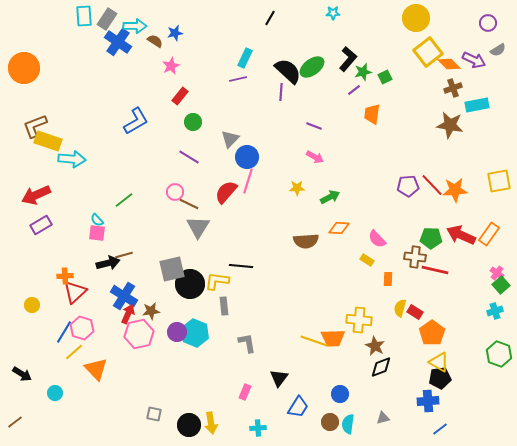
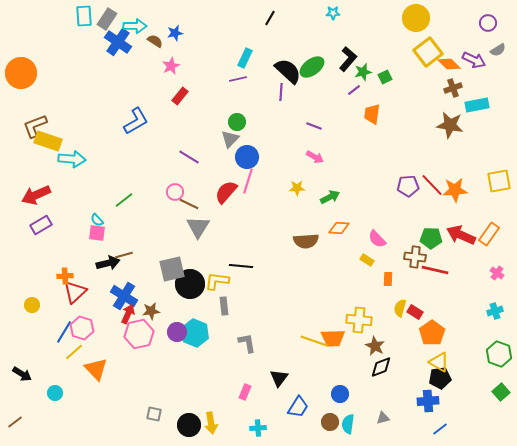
orange circle at (24, 68): moved 3 px left, 5 px down
green circle at (193, 122): moved 44 px right
green square at (501, 285): moved 107 px down
